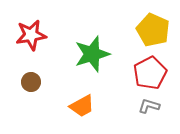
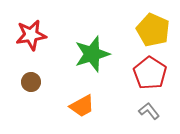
red pentagon: rotated 12 degrees counterclockwise
gray L-shape: moved 5 px down; rotated 35 degrees clockwise
